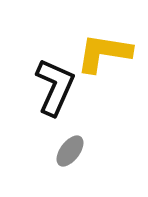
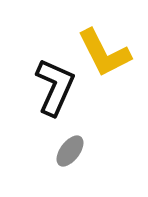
yellow L-shape: rotated 126 degrees counterclockwise
